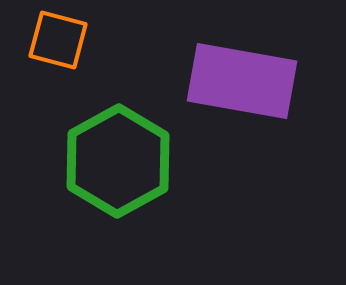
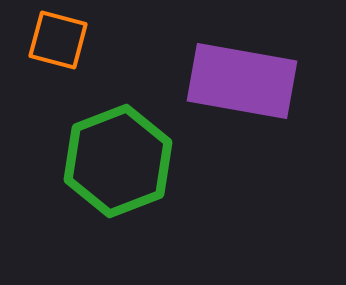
green hexagon: rotated 8 degrees clockwise
